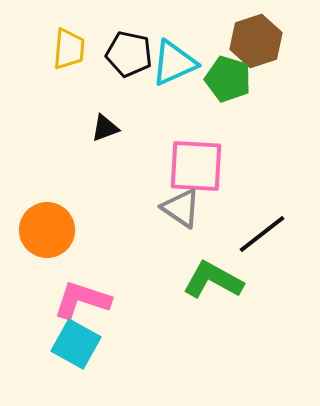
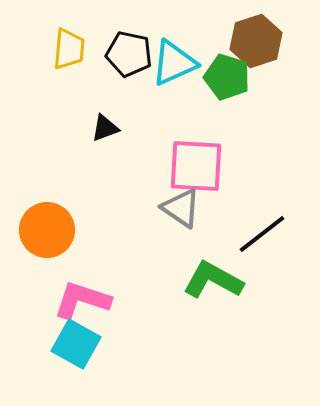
green pentagon: moved 1 px left, 2 px up
